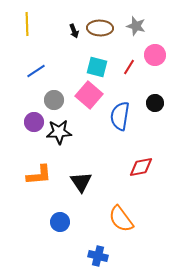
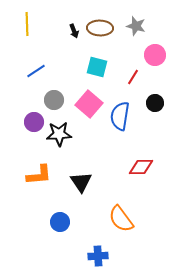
red line: moved 4 px right, 10 px down
pink square: moved 9 px down
black star: moved 2 px down
red diamond: rotated 10 degrees clockwise
blue cross: rotated 18 degrees counterclockwise
